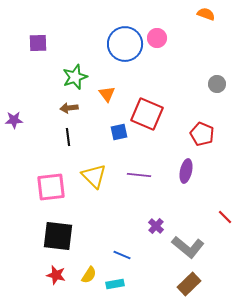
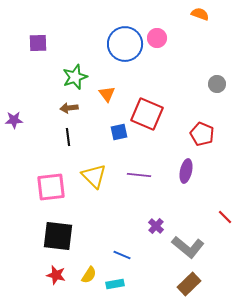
orange semicircle: moved 6 px left
